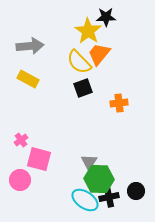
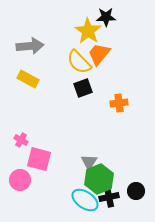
pink cross: rotated 24 degrees counterclockwise
green hexagon: rotated 24 degrees counterclockwise
